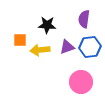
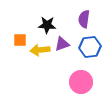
purple triangle: moved 5 px left, 3 px up
